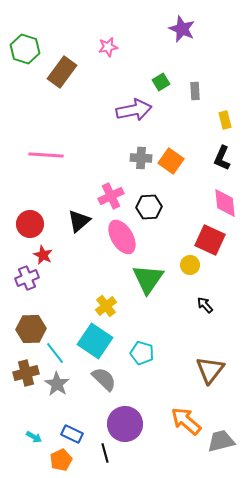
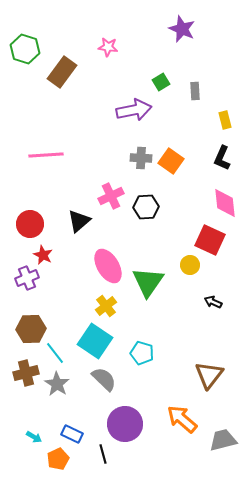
pink star: rotated 18 degrees clockwise
pink line: rotated 8 degrees counterclockwise
black hexagon: moved 3 px left
pink ellipse: moved 14 px left, 29 px down
green triangle: moved 3 px down
black arrow: moved 8 px right, 3 px up; rotated 24 degrees counterclockwise
brown triangle: moved 1 px left, 5 px down
orange arrow: moved 4 px left, 2 px up
gray trapezoid: moved 2 px right, 1 px up
black line: moved 2 px left, 1 px down
orange pentagon: moved 3 px left, 1 px up
